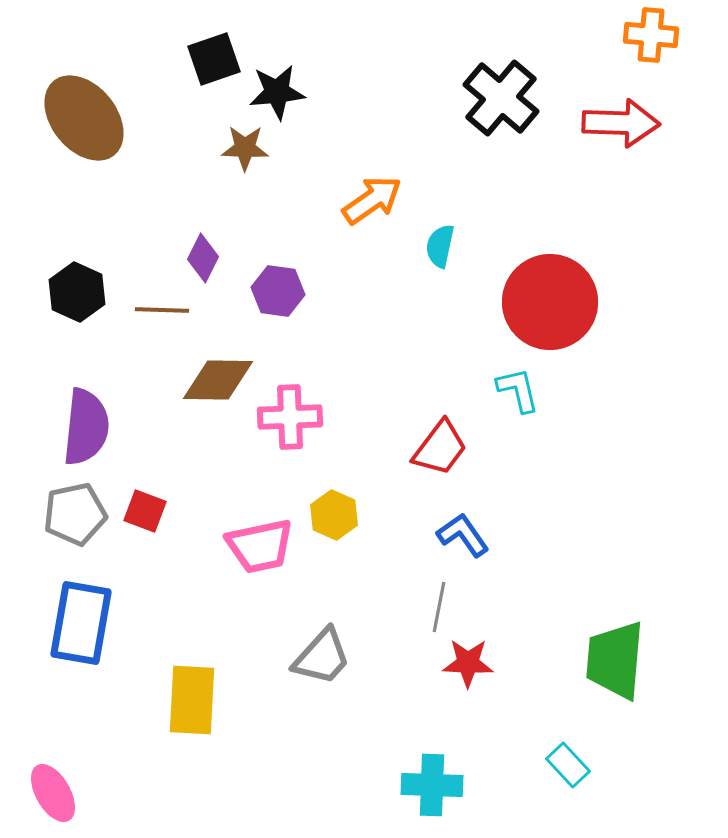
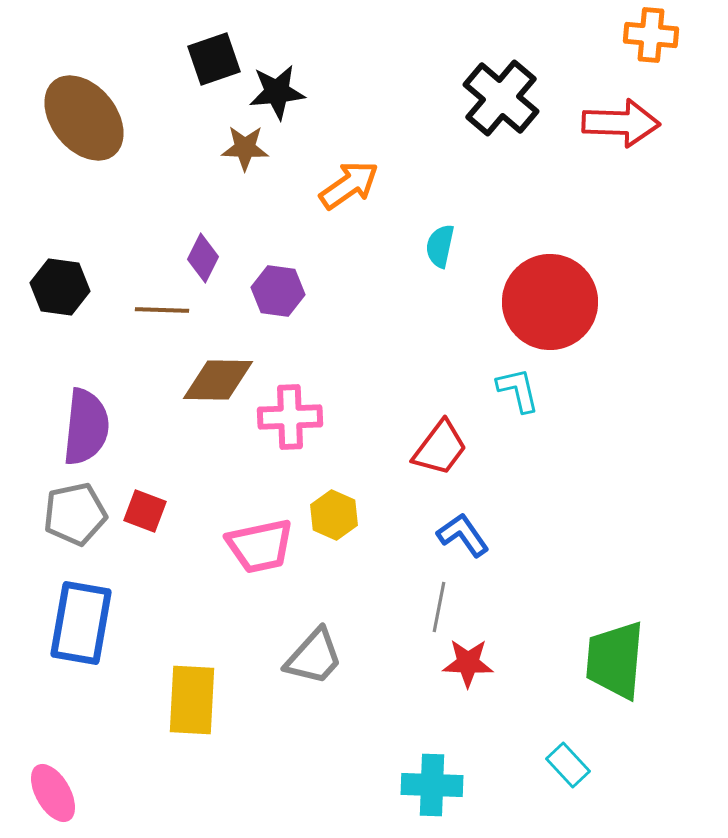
orange arrow: moved 23 px left, 15 px up
black hexagon: moved 17 px left, 5 px up; rotated 16 degrees counterclockwise
gray trapezoid: moved 8 px left
